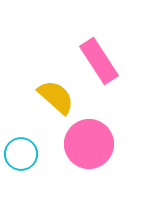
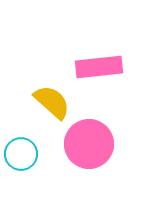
pink rectangle: moved 6 px down; rotated 63 degrees counterclockwise
yellow semicircle: moved 4 px left, 5 px down
